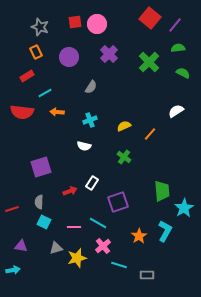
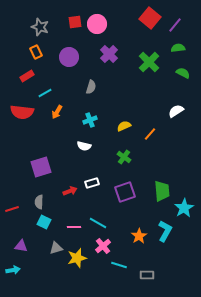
gray semicircle at (91, 87): rotated 16 degrees counterclockwise
orange arrow at (57, 112): rotated 64 degrees counterclockwise
white rectangle at (92, 183): rotated 40 degrees clockwise
purple square at (118, 202): moved 7 px right, 10 px up
